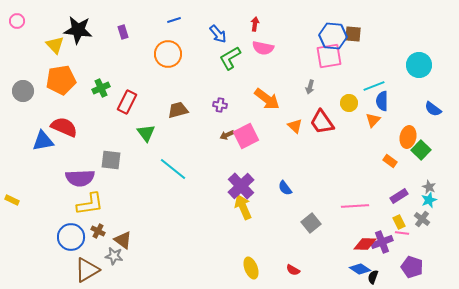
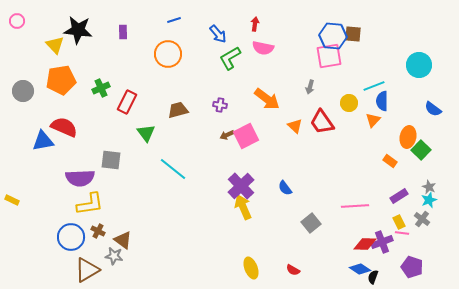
purple rectangle at (123, 32): rotated 16 degrees clockwise
